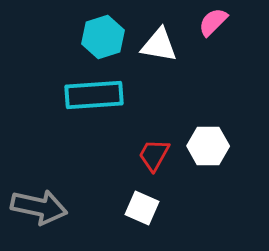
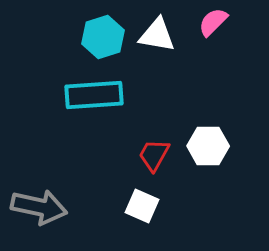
white triangle: moved 2 px left, 10 px up
white square: moved 2 px up
